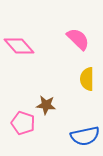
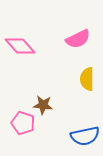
pink semicircle: rotated 110 degrees clockwise
pink diamond: moved 1 px right
brown star: moved 3 px left
